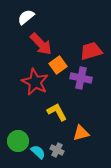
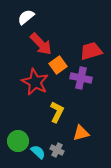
yellow L-shape: rotated 55 degrees clockwise
